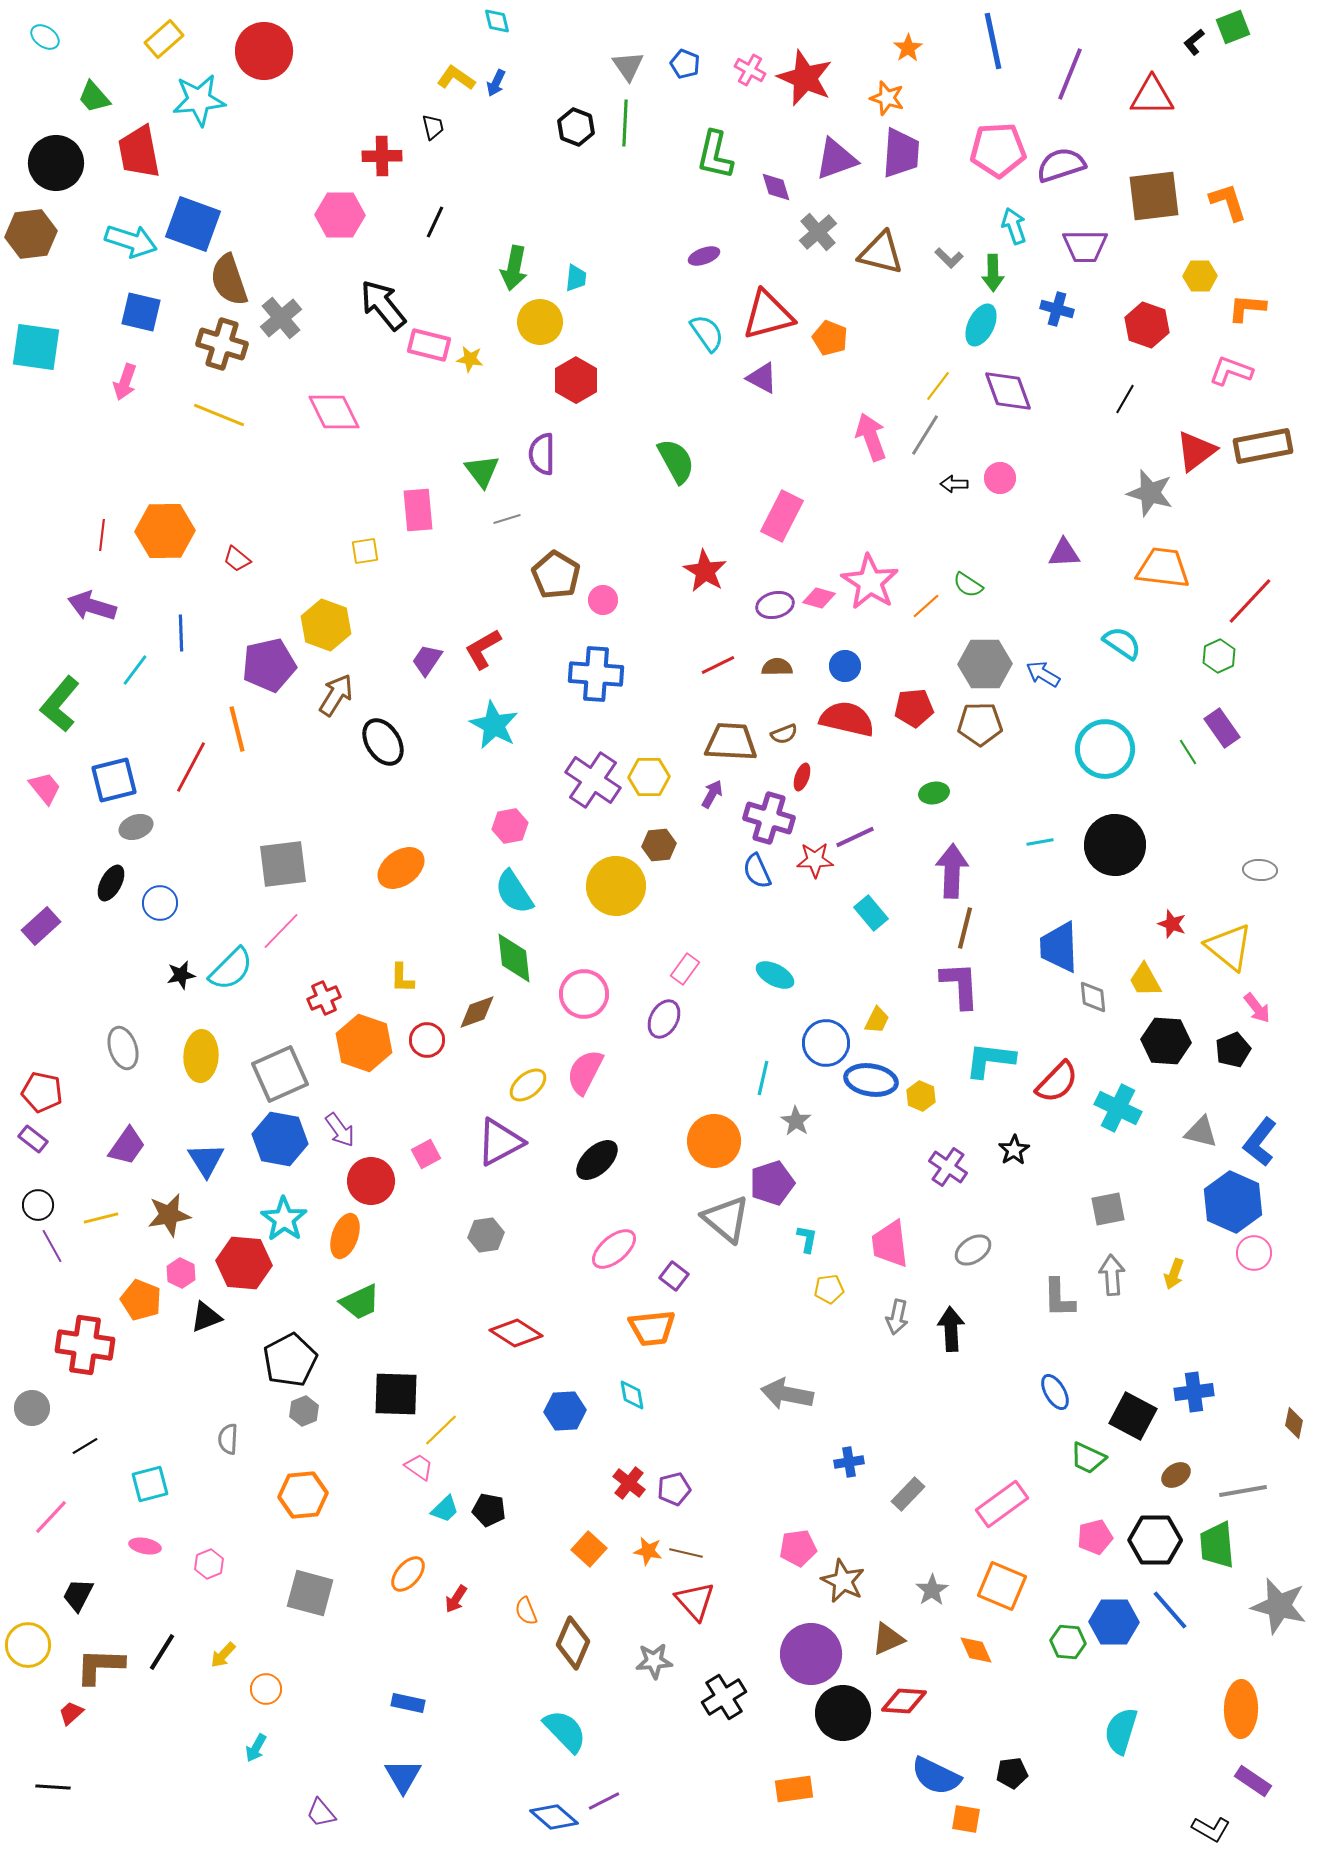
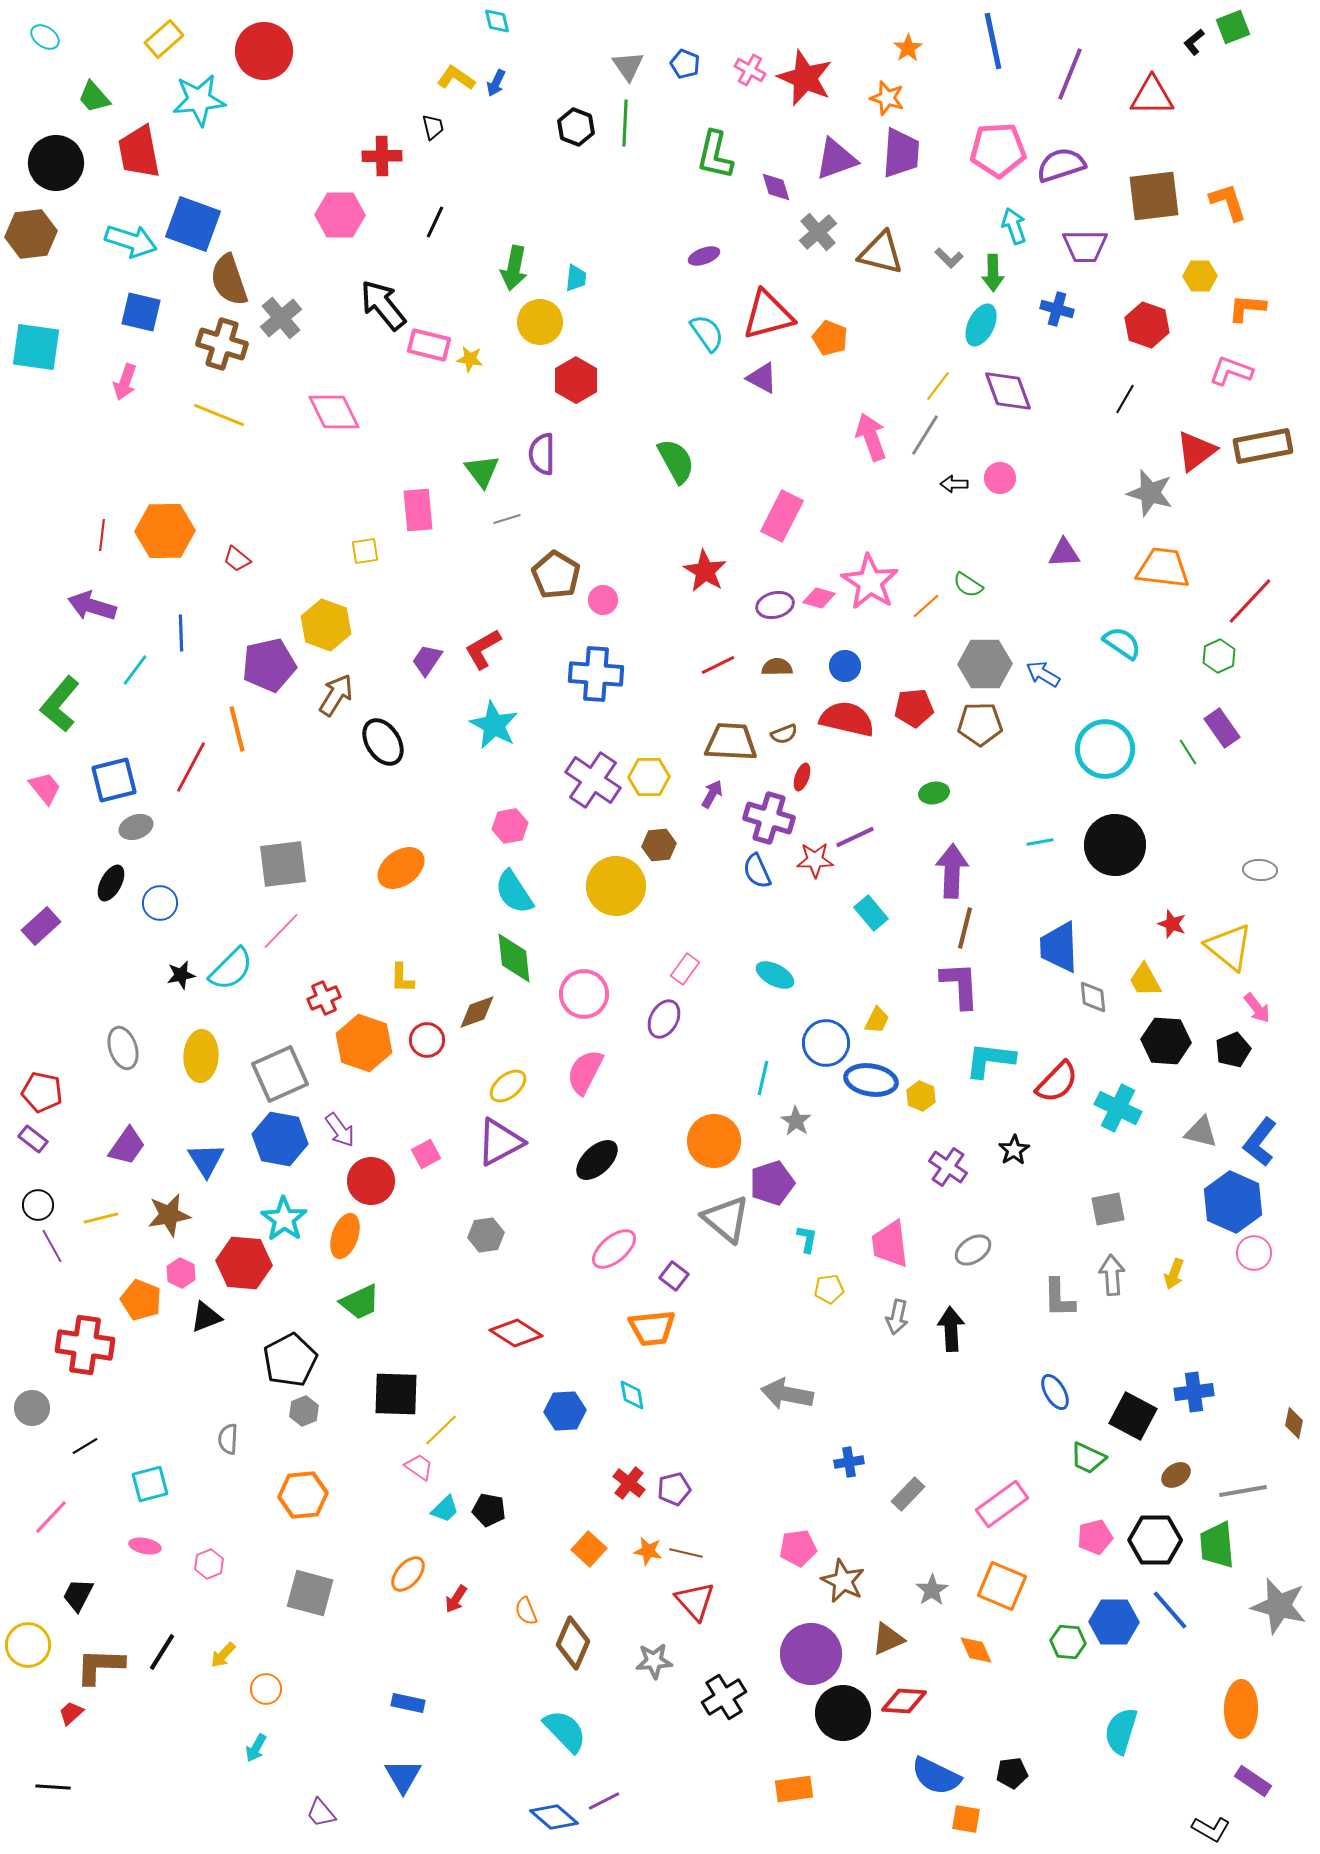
yellow ellipse at (528, 1085): moved 20 px left, 1 px down
